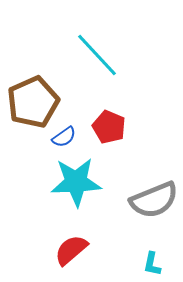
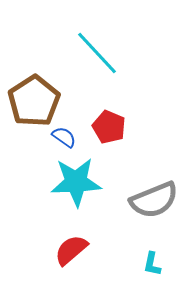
cyan line: moved 2 px up
brown pentagon: moved 1 px right, 1 px up; rotated 9 degrees counterclockwise
blue semicircle: rotated 110 degrees counterclockwise
